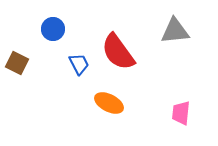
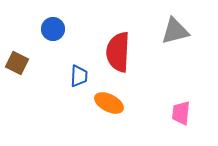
gray triangle: rotated 8 degrees counterclockwise
red semicircle: rotated 39 degrees clockwise
blue trapezoid: moved 12 px down; rotated 30 degrees clockwise
